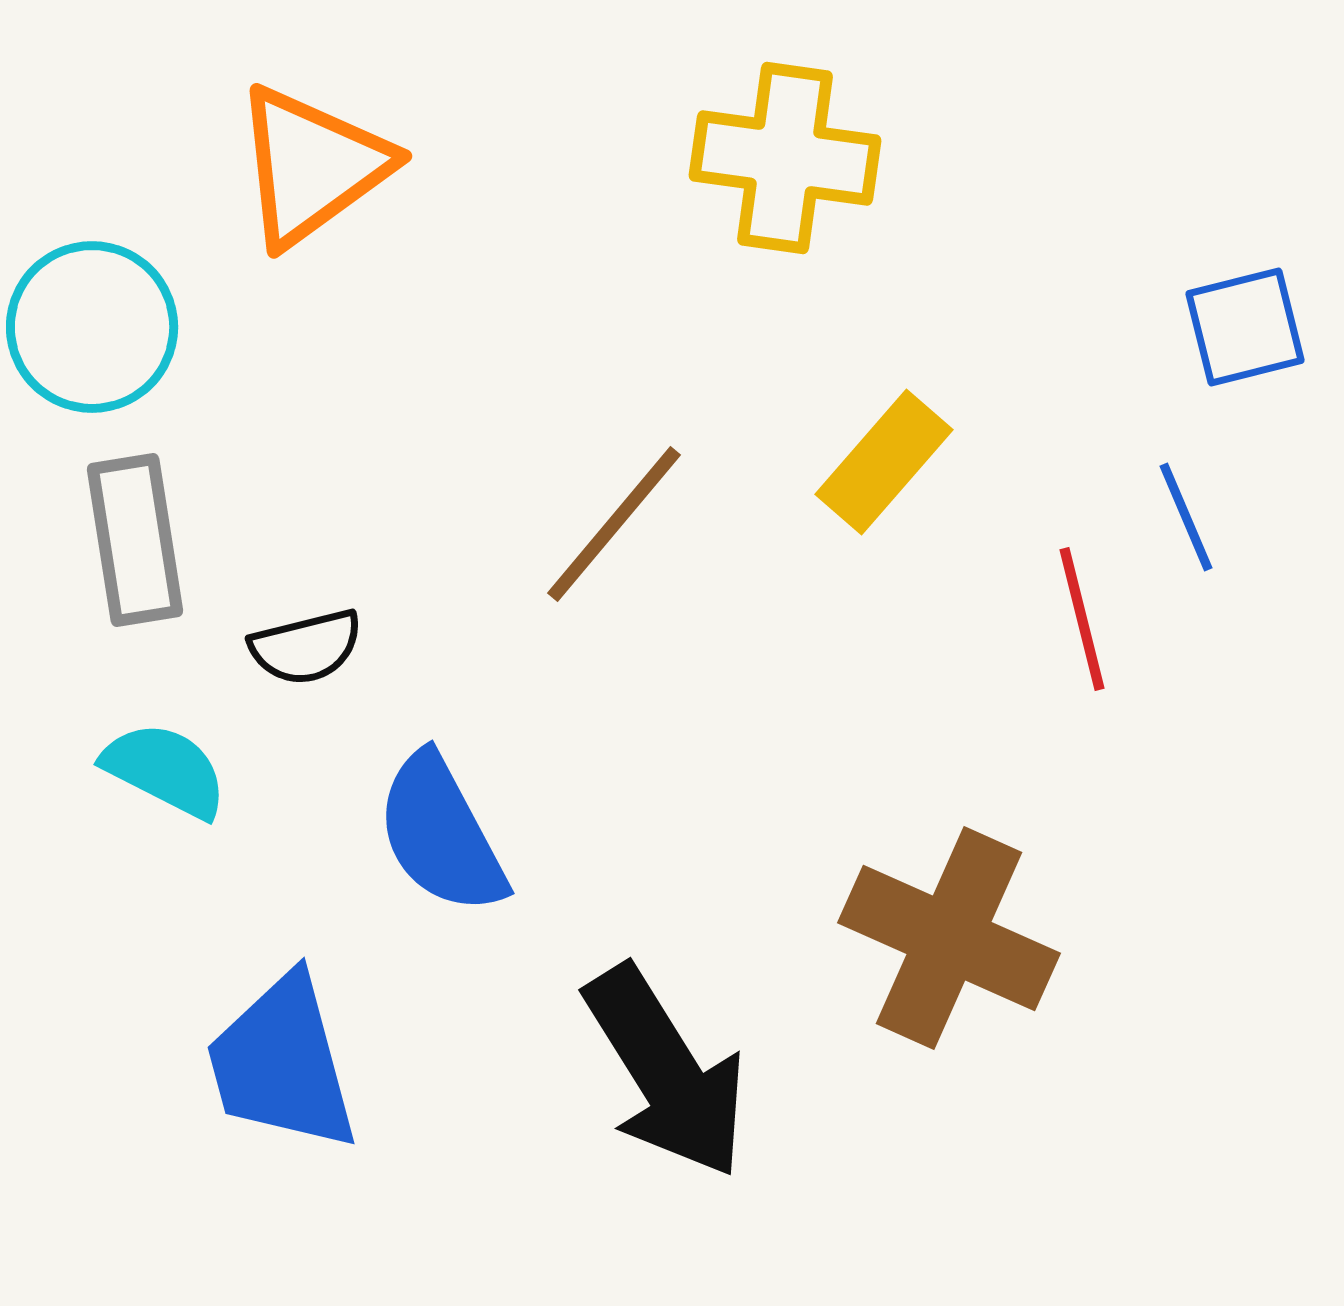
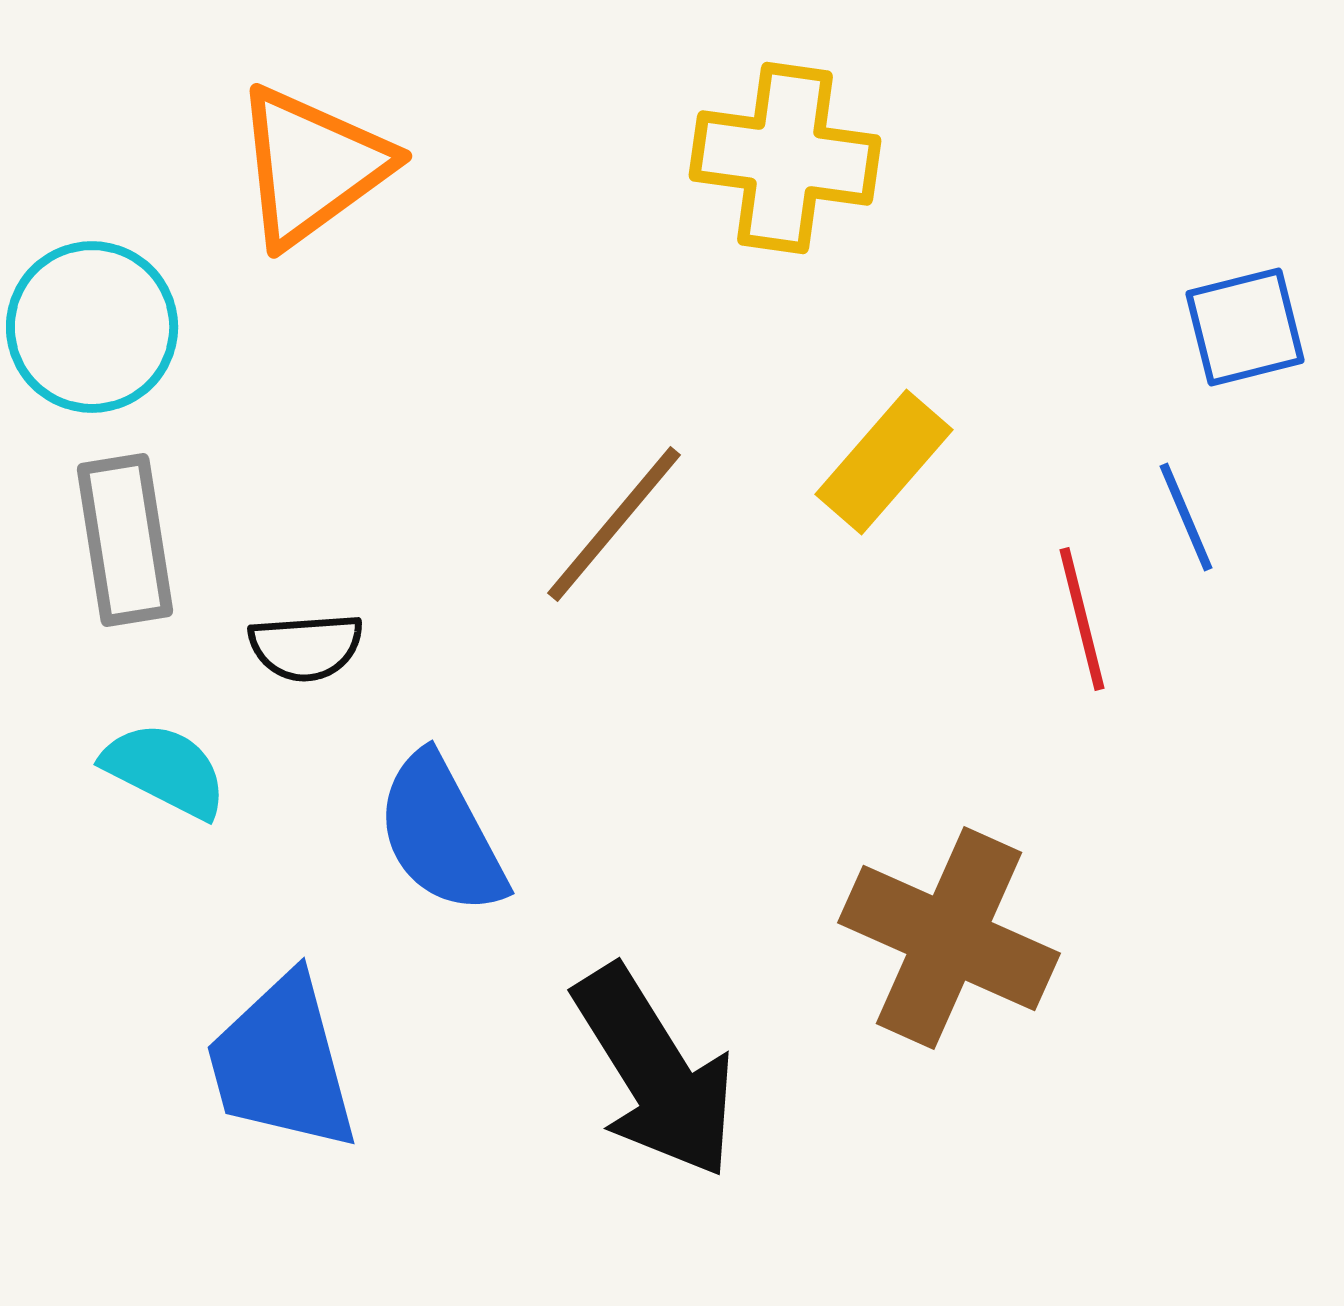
gray rectangle: moved 10 px left
black semicircle: rotated 10 degrees clockwise
black arrow: moved 11 px left
